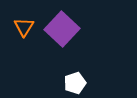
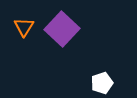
white pentagon: moved 27 px right
